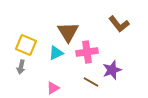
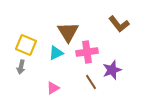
brown line: rotated 28 degrees clockwise
